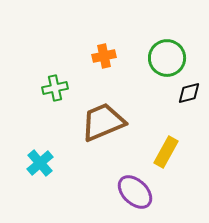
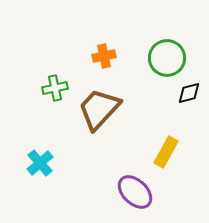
brown trapezoid: moved 4 px left, 13 px up; rotated 24 degrees counterclockwise
